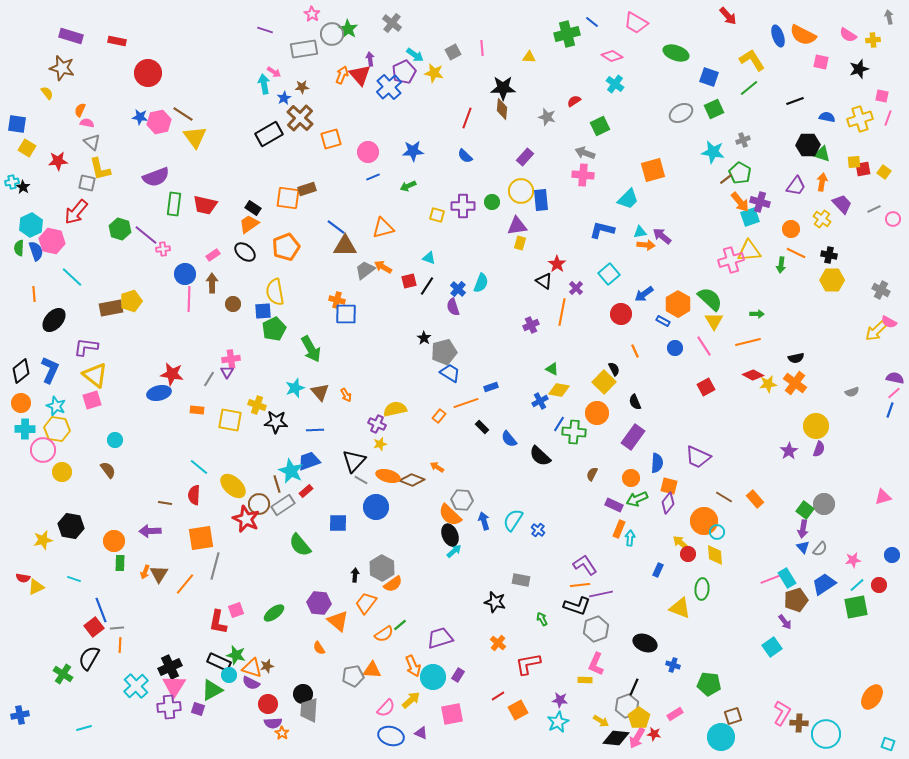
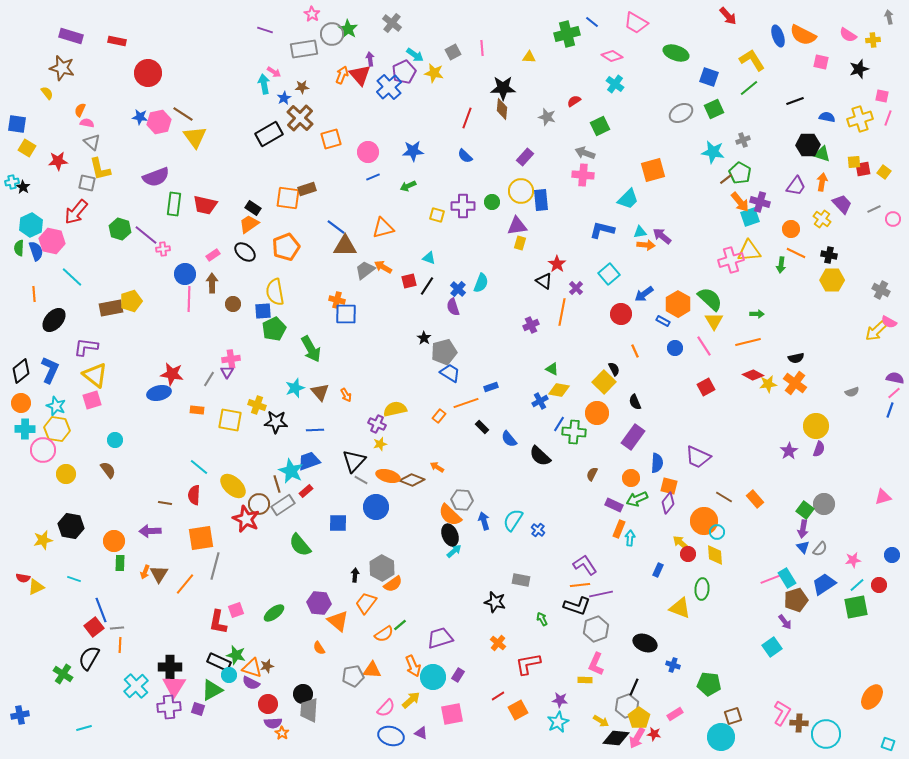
yellow circle at (62, 472): moved 4 px right, 2 px down
black cross at (170, 667): rotated 25 degrees clockwise
